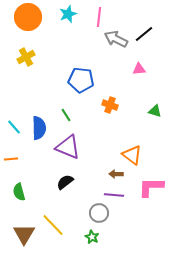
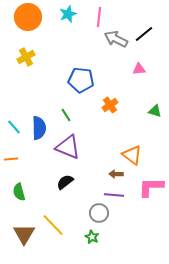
orange cross: rotated 35 degrees clockwise
